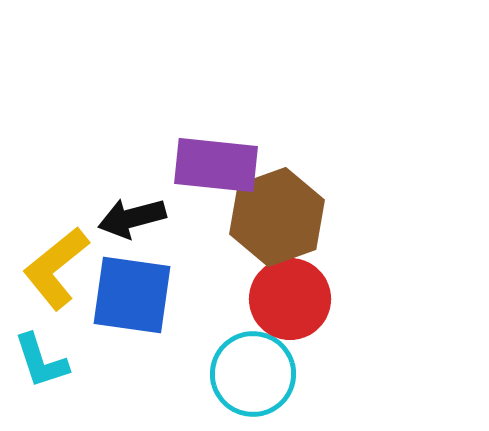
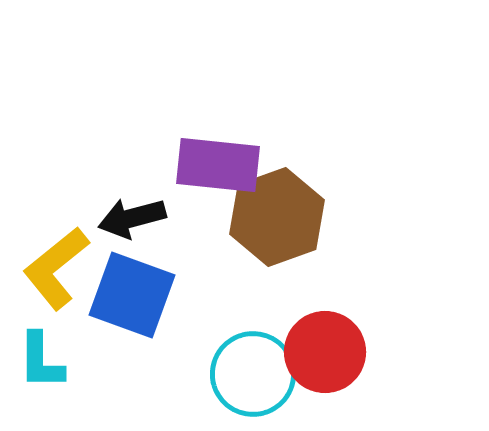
purple rectangle: moved 2 px right
blue square: rotated 12 degrees clockwise
red circle: moved 35 px right, 53 px down
cyan L-shape: rotated 18 degrees clockwise
